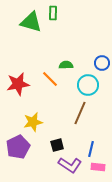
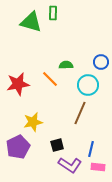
blue circle: moved 1 px left, 1 px up
